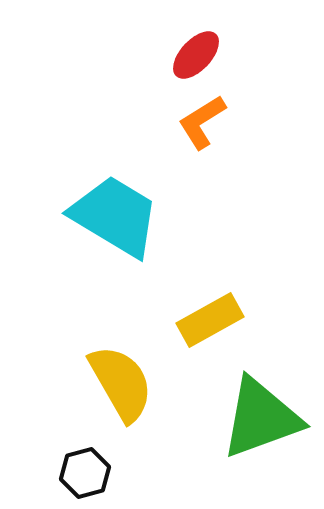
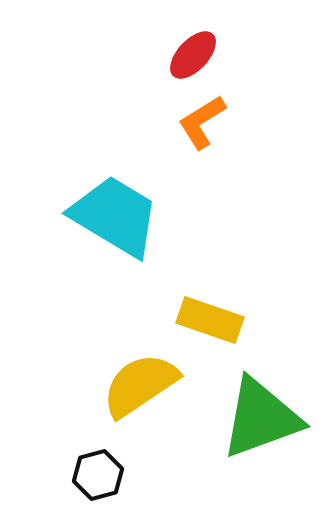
red ellipse: moved 3 px left
yellow rectangle: rotated 48 degrees clockwise
yellow semicircle: moved 19 px right, 2 px down; rotated 94 degrees counterclockwise
black hexagon: moved 13 px right, 2 px down
